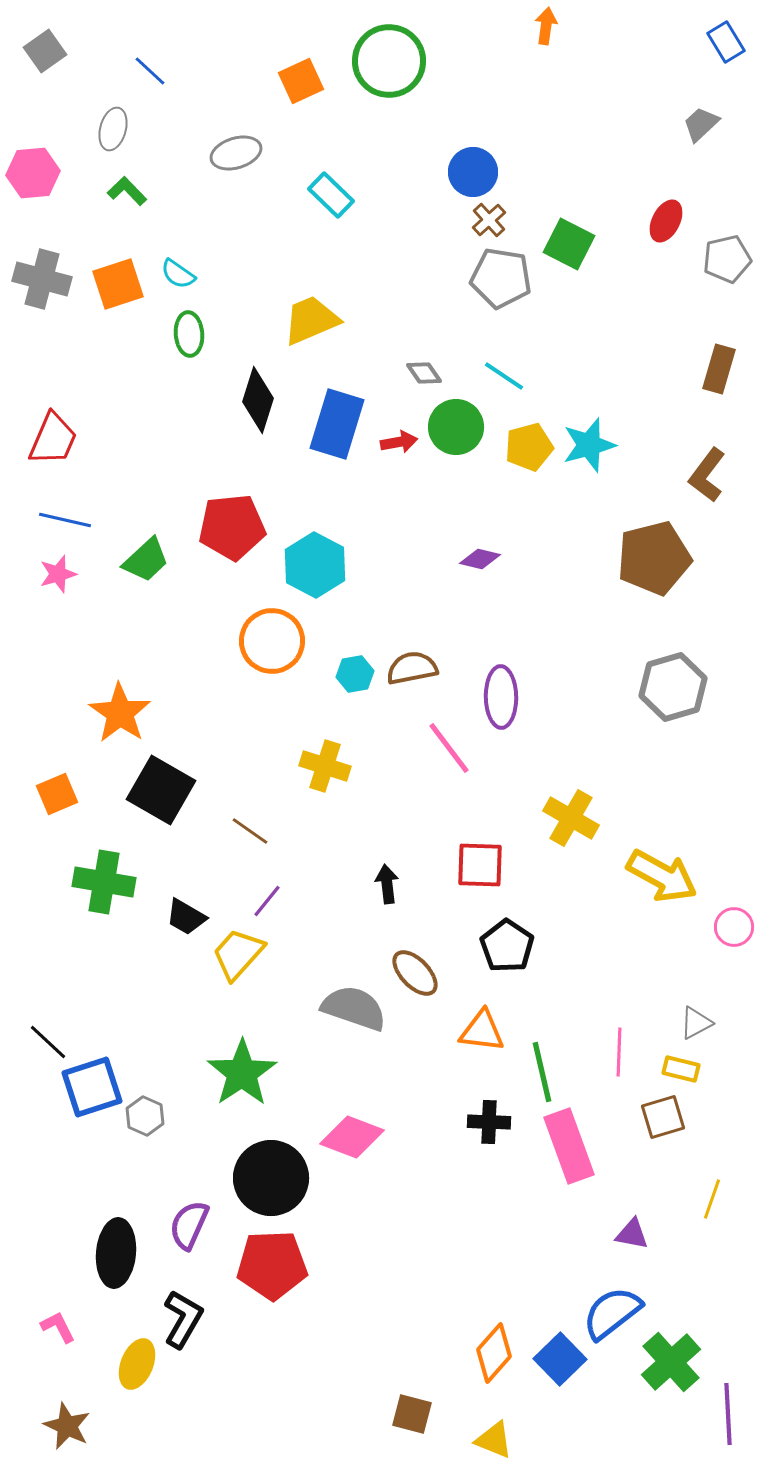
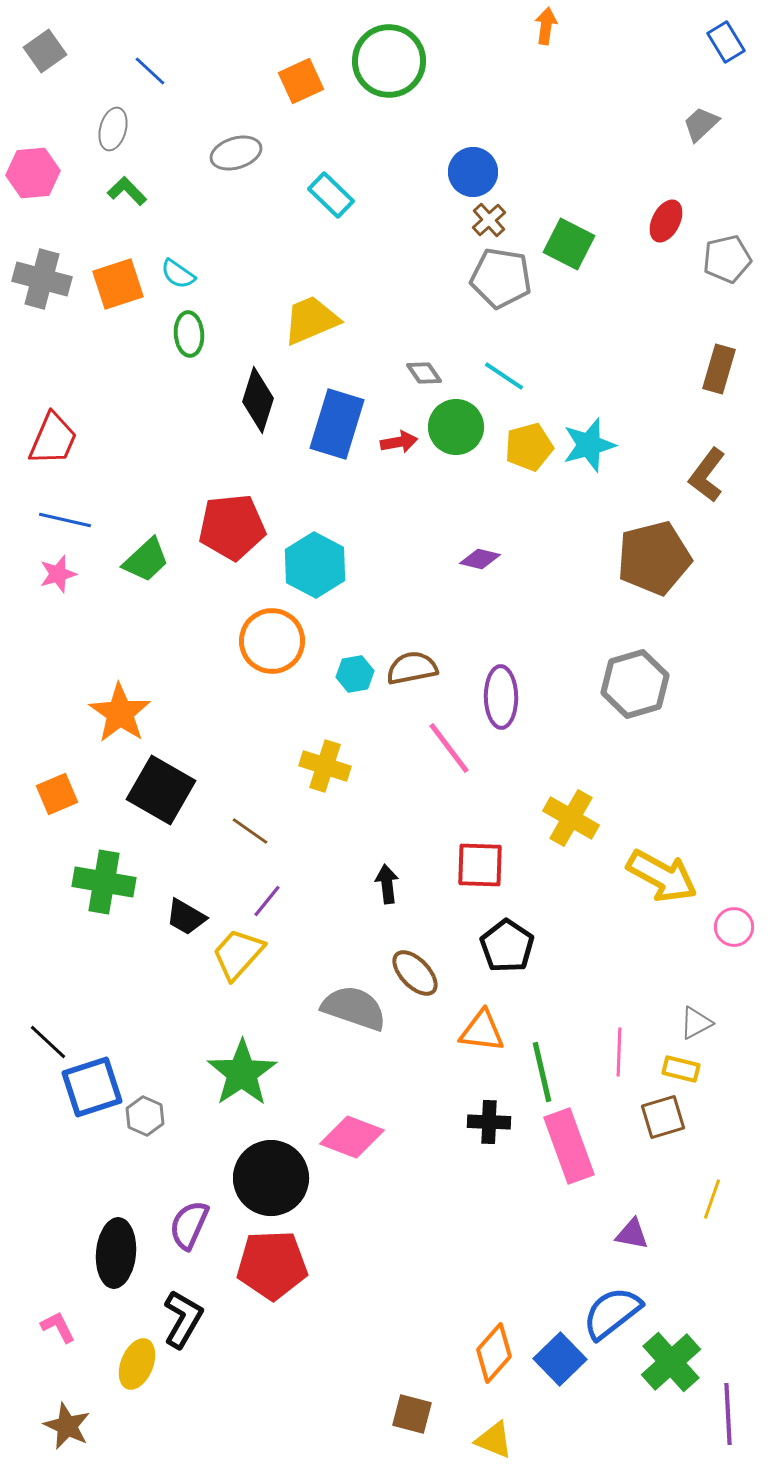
gray hexagon at (673, 687): moved 38 px left, 3 px up
